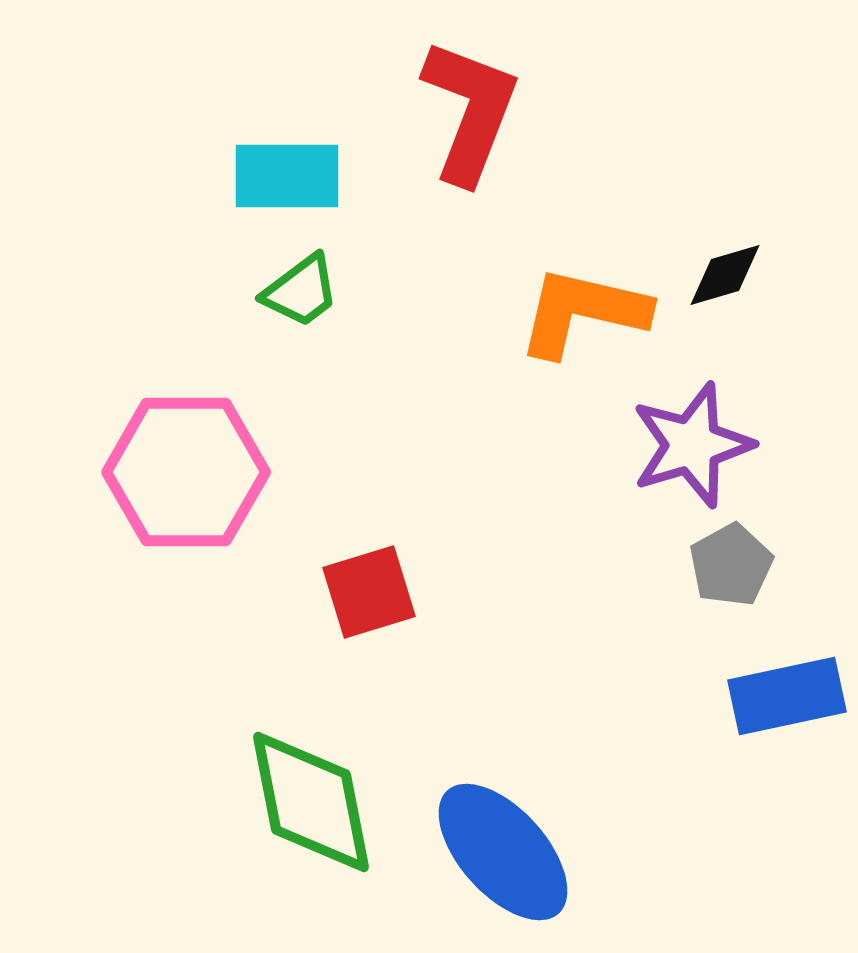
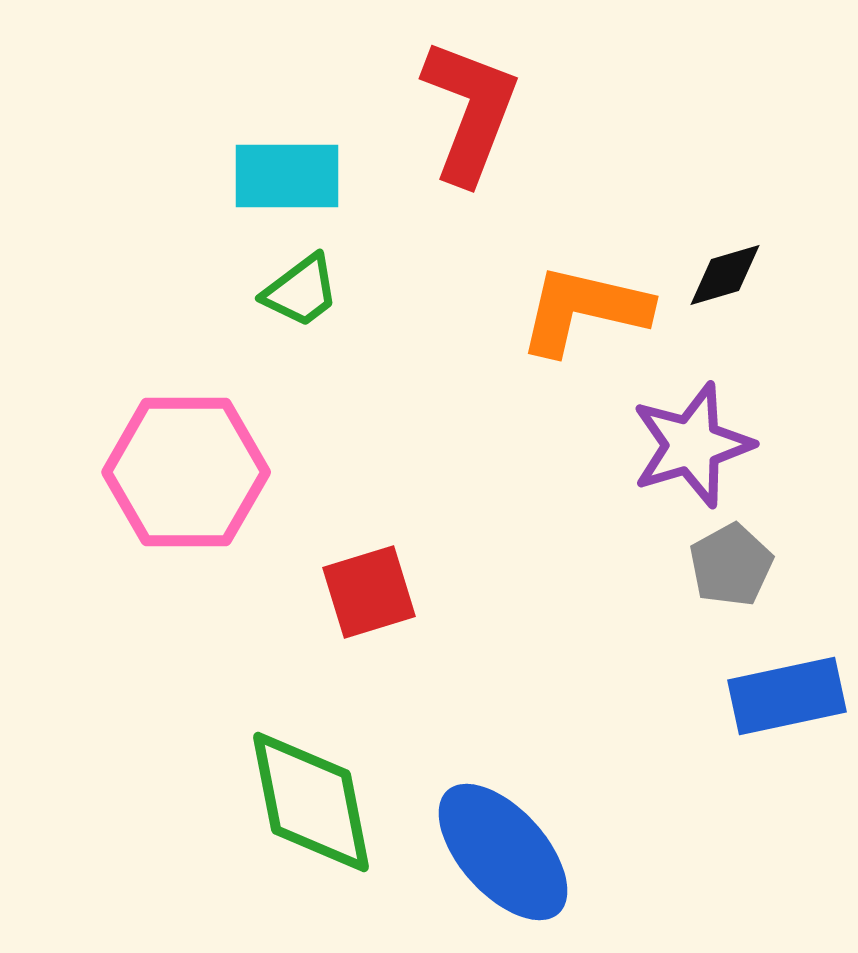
orange L-shape: moved 1 px right, 2 px up
